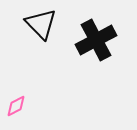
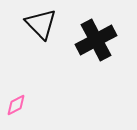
pink diamond: moved 1 px up
